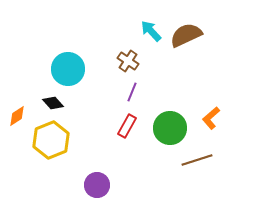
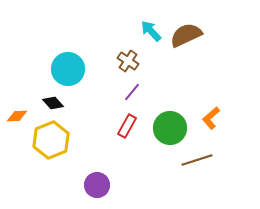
purple line: rotated 18 degrees clockwise
orange diamond: rotated 30 degrees clockwise
